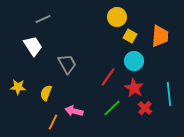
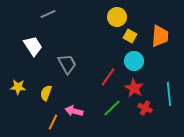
gray line: moved 5 px right, 5 px up
red cross: rotated 16 degrees counterclockwise
